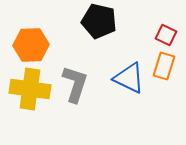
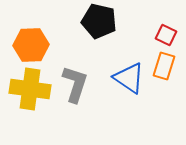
blue triangle: rotated 8 degrees clockwise
